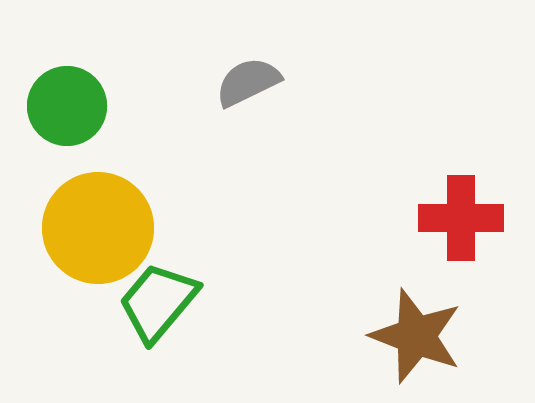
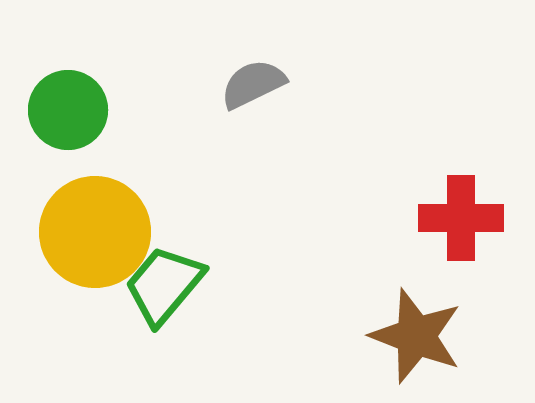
gray semicircle: moved 5 px right, 2 px down
green circle: moved 1 px right, 4 px down
yellow circle: moved 3 px left, 4 px down
green trapezoid: moved 6 px right, 17 px up
